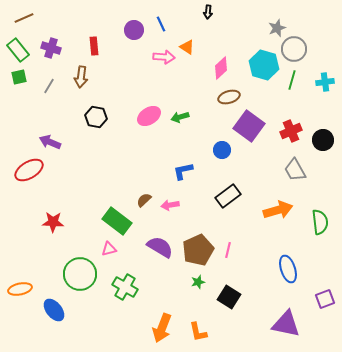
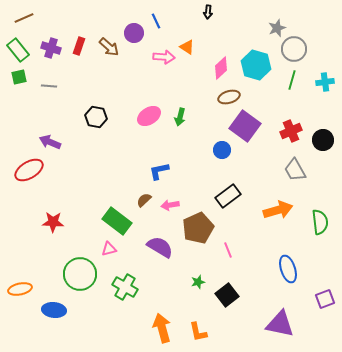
blue line at (161, 24): moved 5 px left, 3 px up
purple circle at (134, 30): moved 3 px down
red rectangle at (94, 46): moved 15 px left; rotated 24 degrees clockwise
cyan hexagon at (264, 65): moved 8 px left
brown arrow at (81, 77): moved 28 px right, 30 px up; rotated 55 degrees counterclockwise
gray line at (49, 86): rotated 63 degrees clockwise
green arrow at (180, 117): rotated 60 degrees counterclockwise
purple square at (249, 126): moved 4 px left
blue L-shape at (183, 171): moved 24 px left
brown pentagon at (198, 250): moved 22 px up
pink line at (228, 250): rotated 35 degrees counterclockwise
black square at (229, 297): moved 2 px left, 2 px up; rotated 20 degrees clockwise
blue ellipse at (54, 310): rotated 45 degrees counterclockwise
purple triangle at (286, 324): moved 6 px left
orange arrow at (162, 328): rotated 144 degrees clockwise
